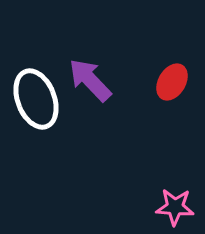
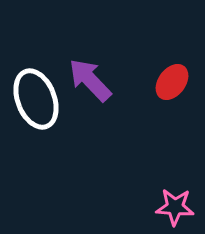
red ellipse: rotated 6 degrees clockwise
